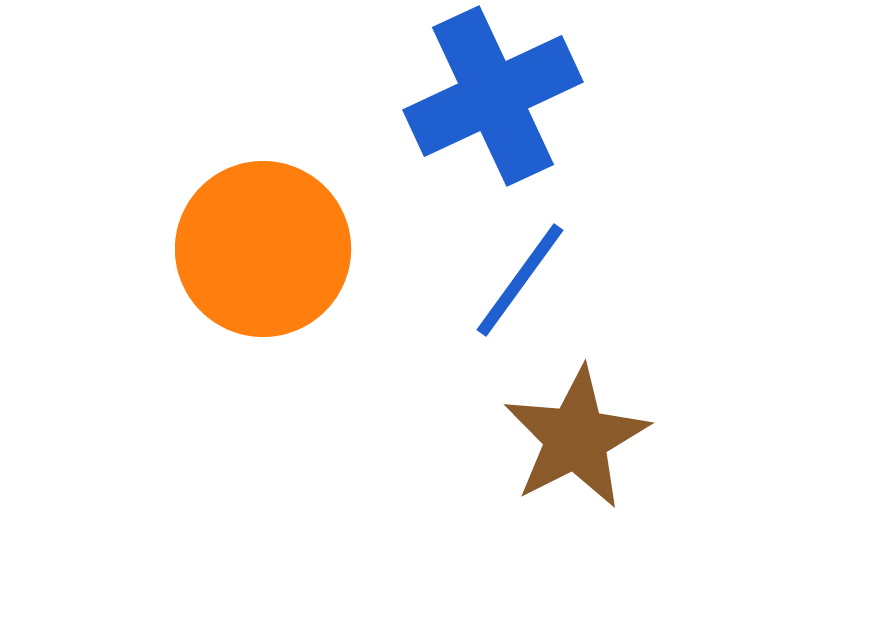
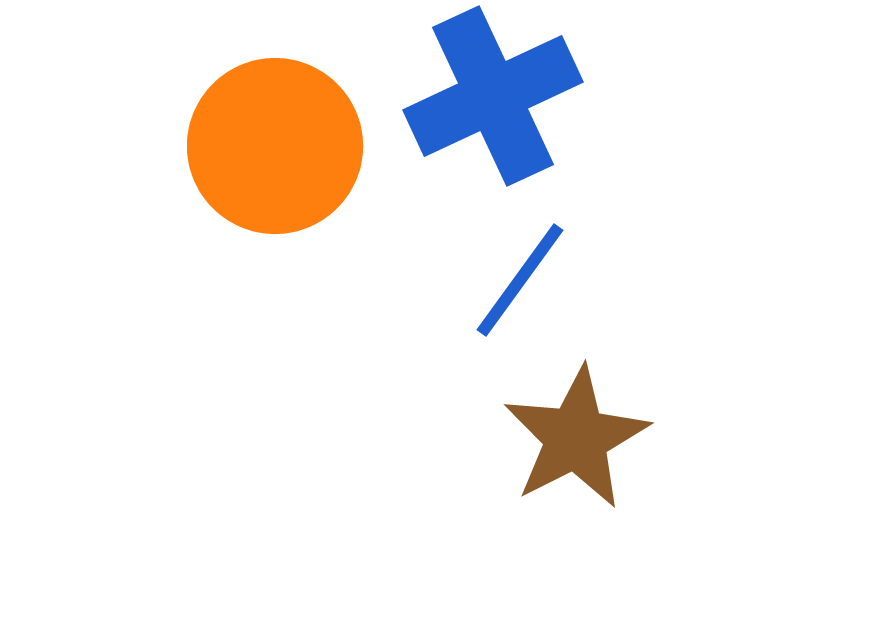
orange circle: moved 12 px right, 103 px up
